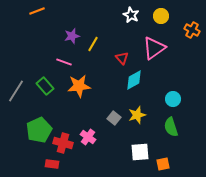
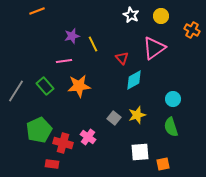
yellow line: rotated 56 degrees counterclockwise
pink line: moved 1 px up; rotated 28 degrees counterclockwise
